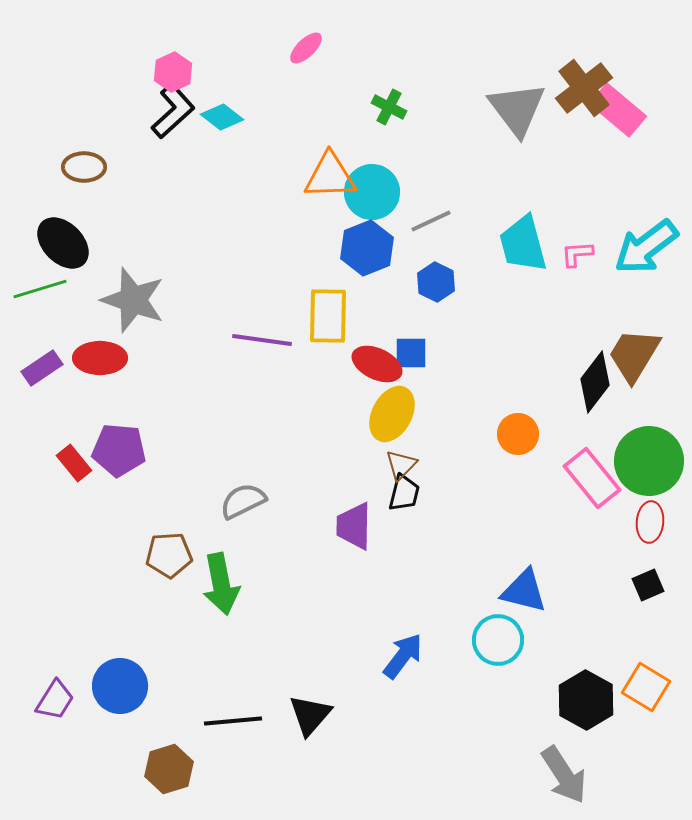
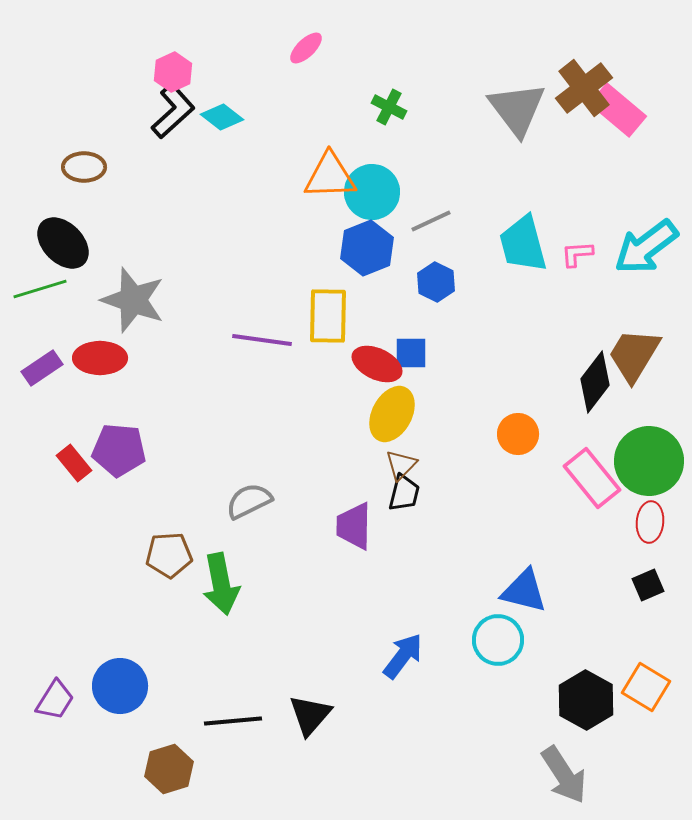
gray semicircle at (243, 501): moved 6 px right
